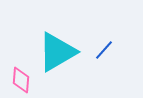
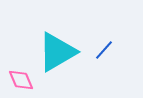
pink diamond: rotated 28 degrees counterclockwise
